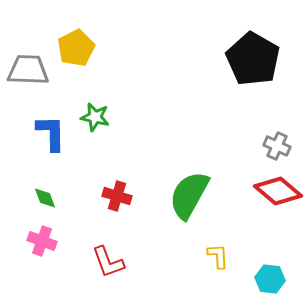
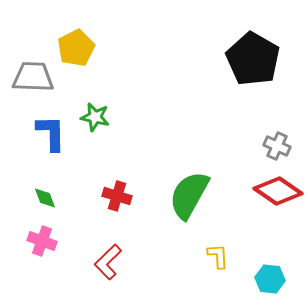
gray trapezoid: moved 5 px right, 7 px down
red diamond: rotated 6 degrees counterclockwise
red L-shape: rotated 66 degrees clockwise
